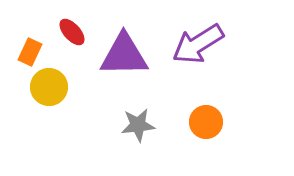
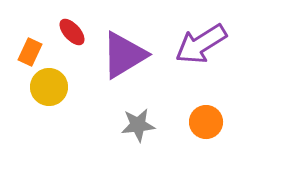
purple arrow: moved 3 px right
purple triangle: rotated 30 degrees counterclockwise
